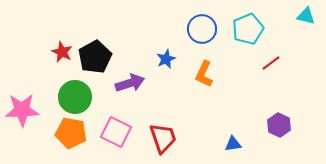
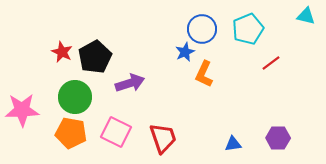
blue star: moved 19 px right, 7 px up
purple hexagon: moved 1 px left, 13 px down; rotated 25 degrees counterclockwise
